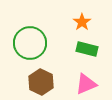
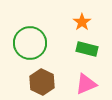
brown hexagon: moved 1 px right
